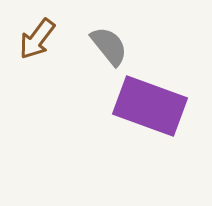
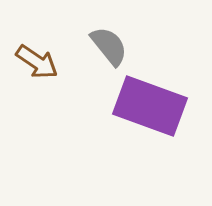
brown arrow: moved 23 px down; rotated 93 degrees counterclockwise
